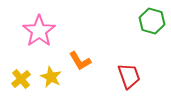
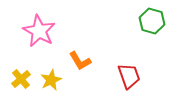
pink star: rotated 8 degrees counterclockwise
yellow star: moved 3 px down; rotated 20 degrees clockwise
